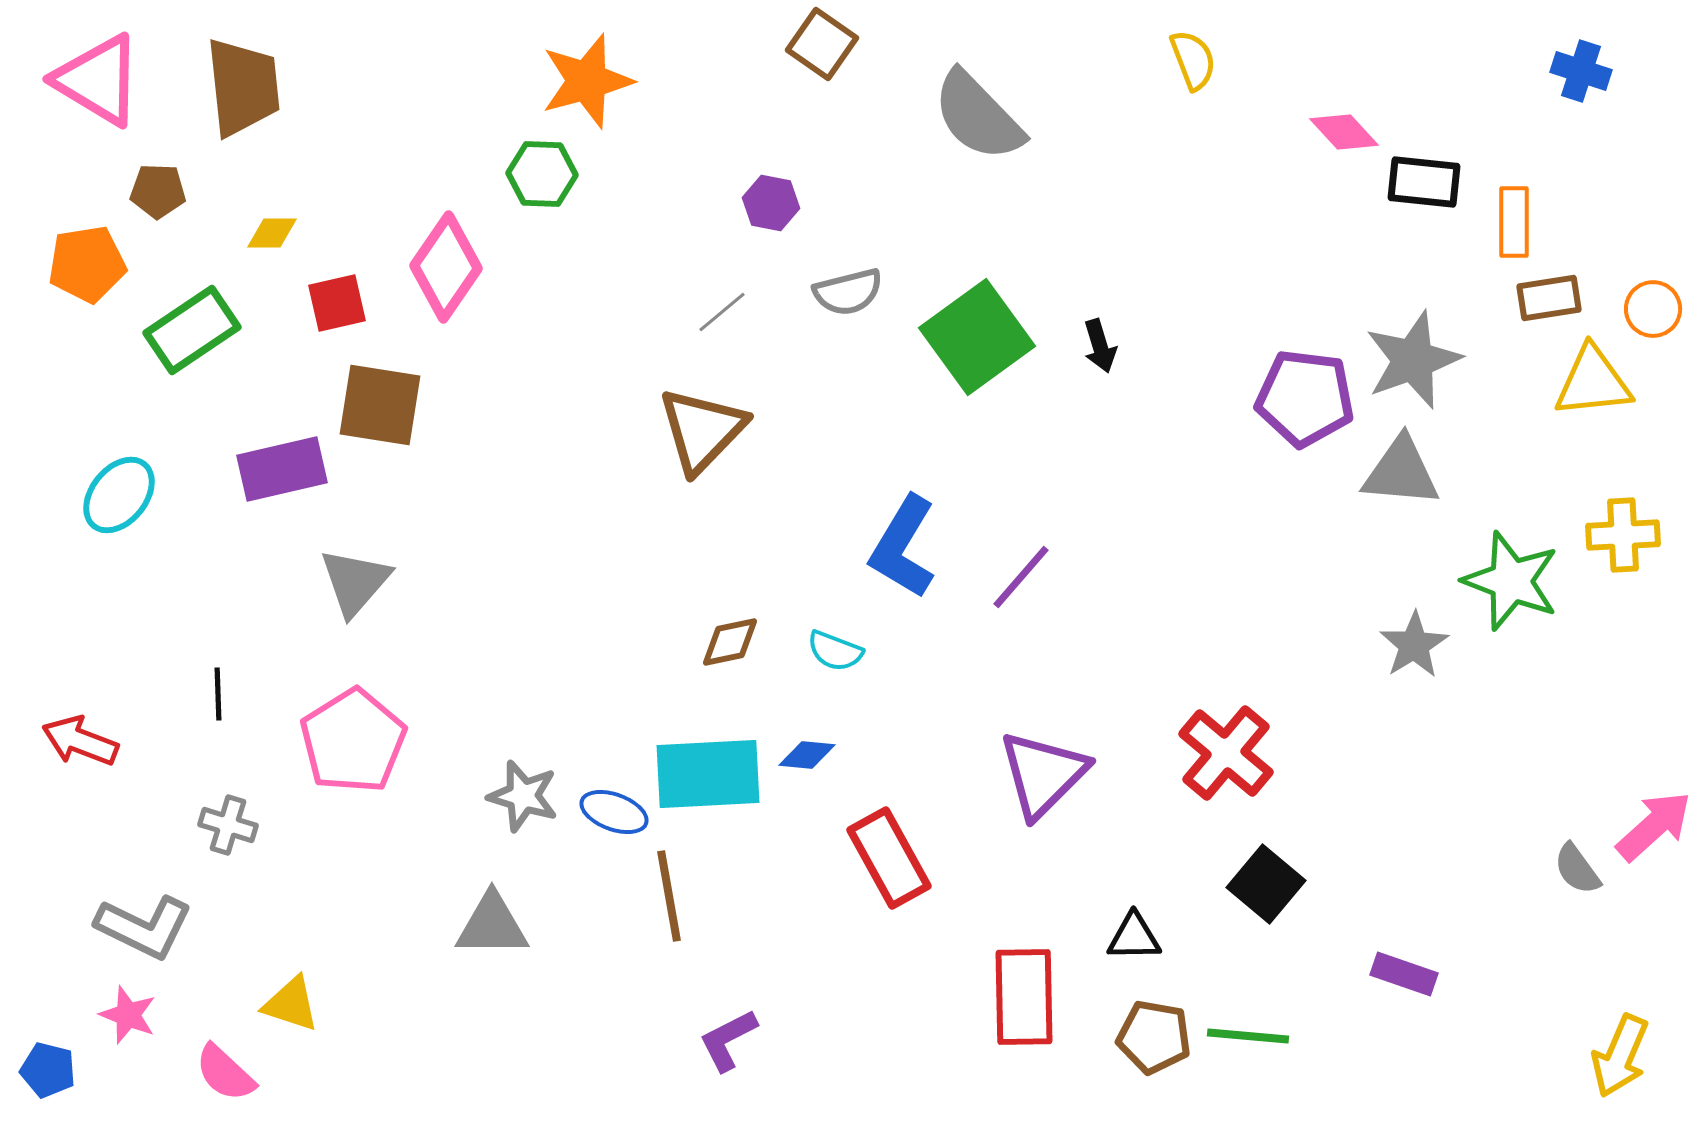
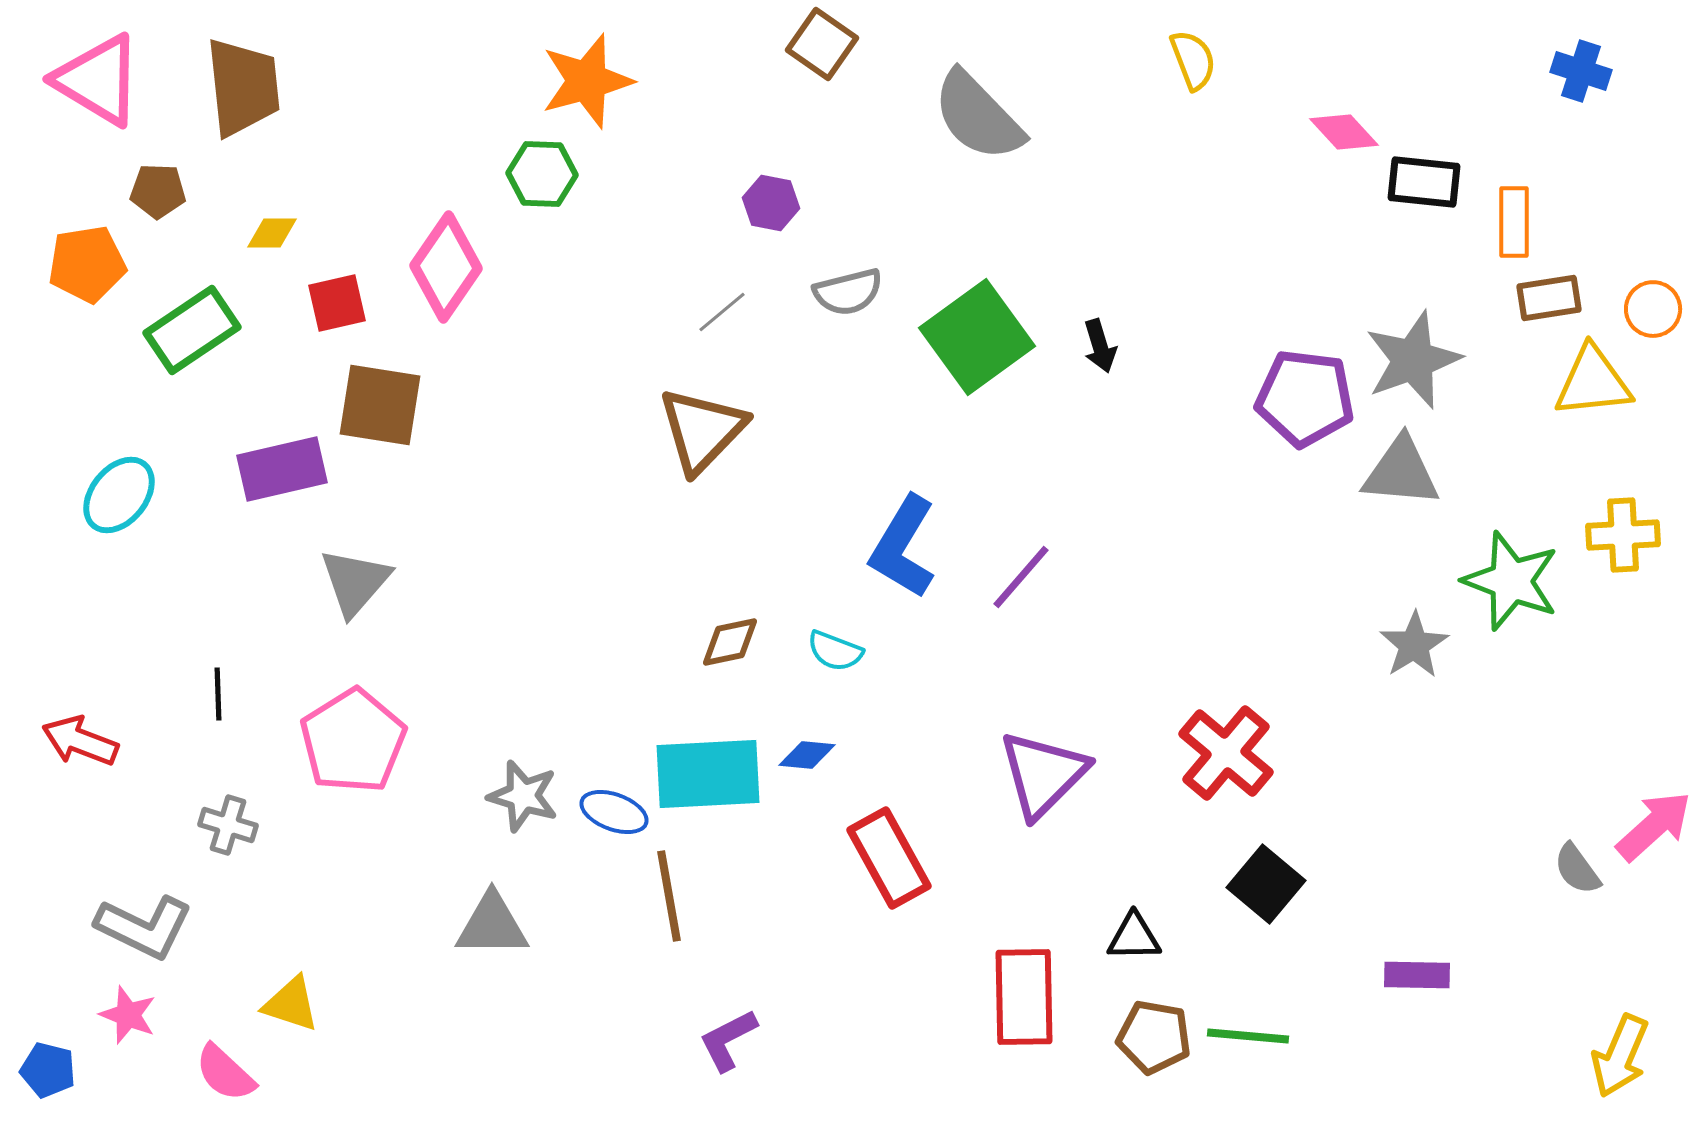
purple rectangle at (1404, 974): moved 13 px right, 1 px down; rotated 18 degrees counterclockwise
